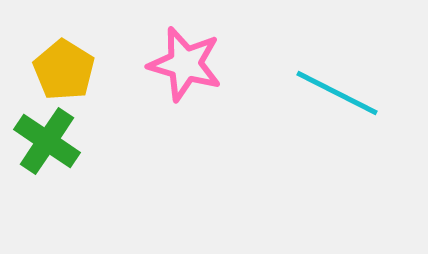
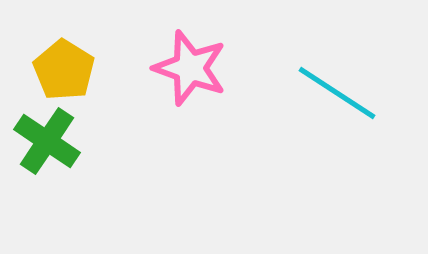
pink star: moved 5 px right, 4 px down; rotated 4 degrees clockwise
cyan line: rotated 6 degrees clockwise
